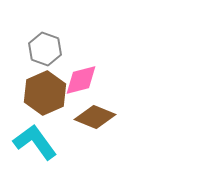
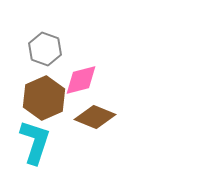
brown hexagon: moved 1 px left, 5 px down
cyan L-shape: rotated 54 degrees clockwise
